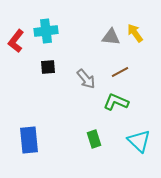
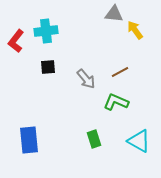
yellow arrow: moved 3 px up
gray triangle: moved 3 px right, 23 px up
cyan triangle: rotated 15 degrees counterclockwise
